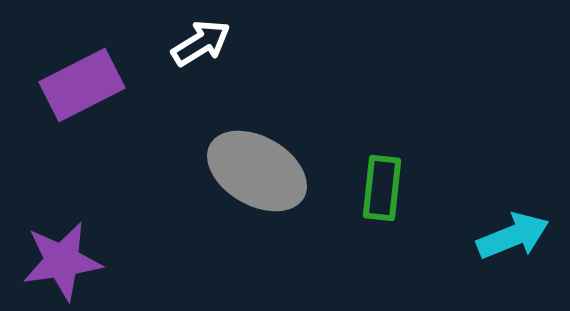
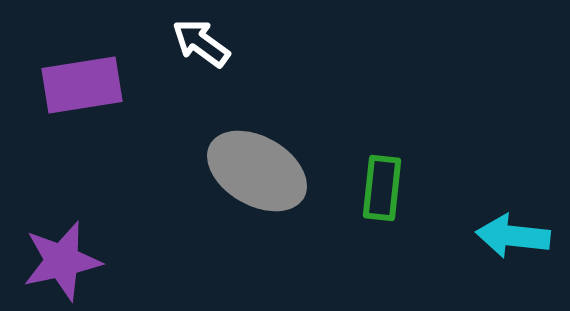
white arrow: rotated 112 degrees counterclockwise
purple rectangle: rotated 18 degrees clockwise
cyan arrow: rotated 152 degrees counterclockwise
purple star: rotated 4 degrees counterclockwise
